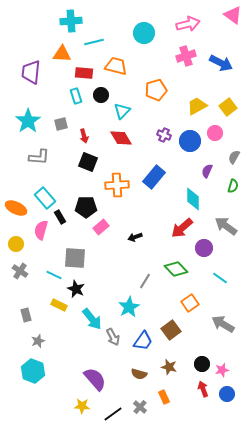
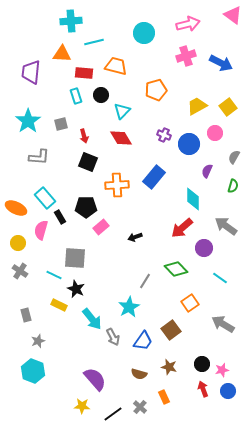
blue circle at (190, 141): moved 1 px left, 3 px down
yellow circle at (16, 244): moved 2 px right, 1 px up
blue circle at (227, 394): moved 1 px right, 3 px up
